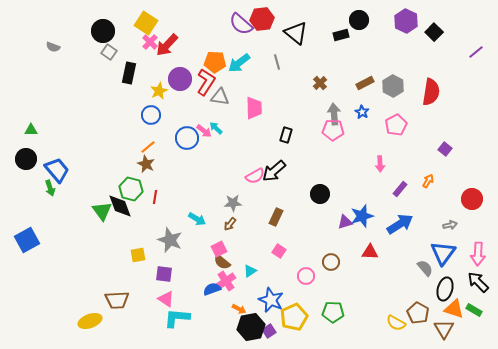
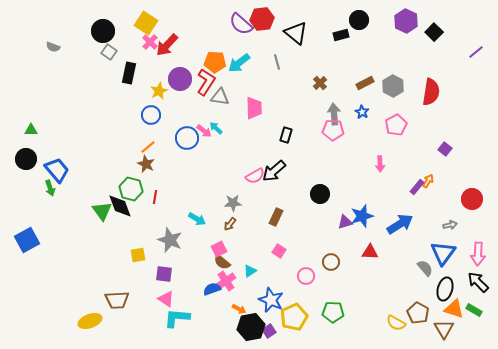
purple rectangle at (400, 189): moved 17 px right, 2 px up
